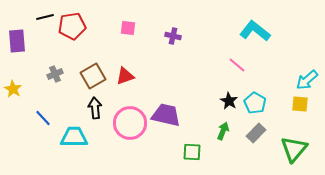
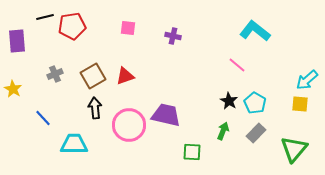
pink circle: moved 1 px left, 2 px down
cyan trapezoid: moved 7 px down
